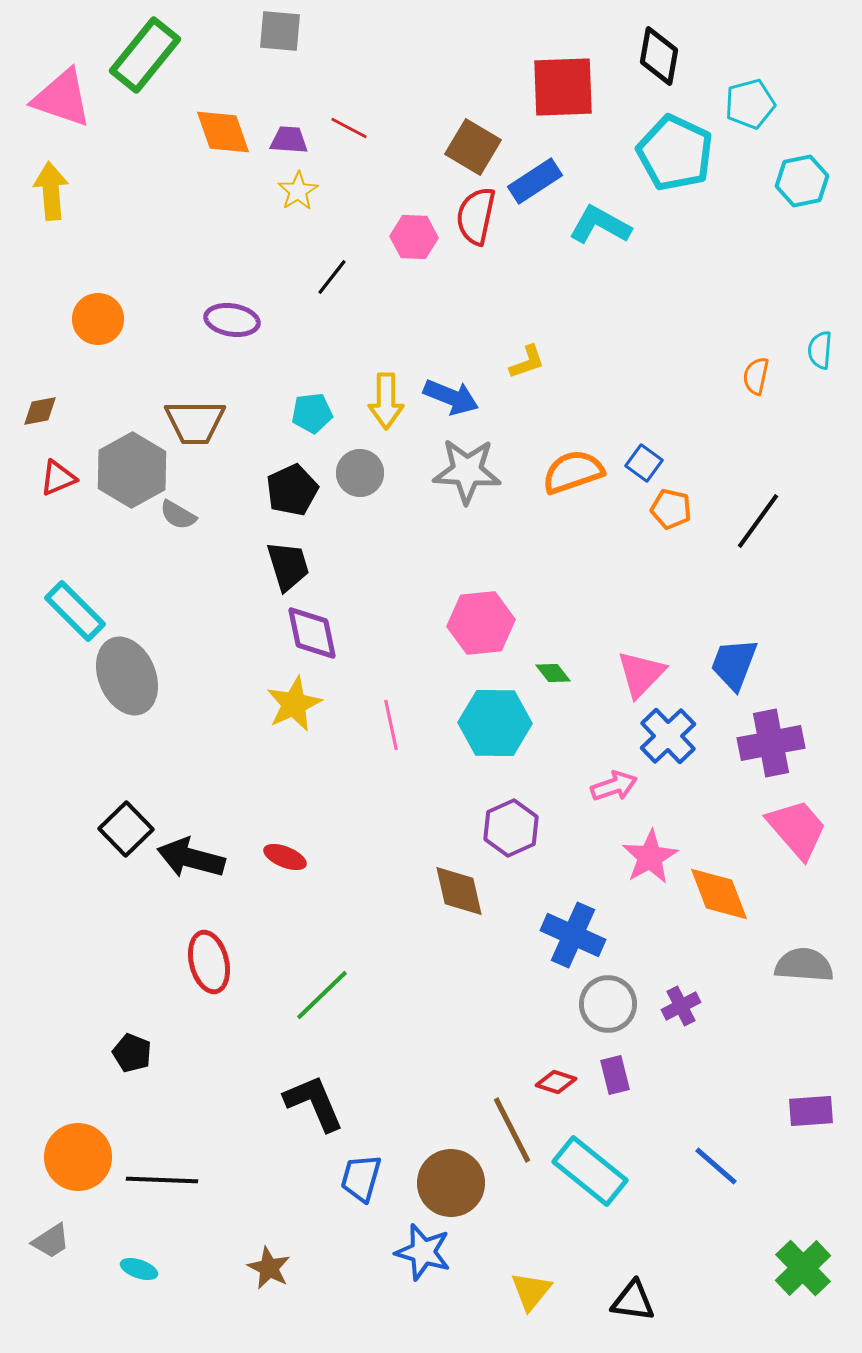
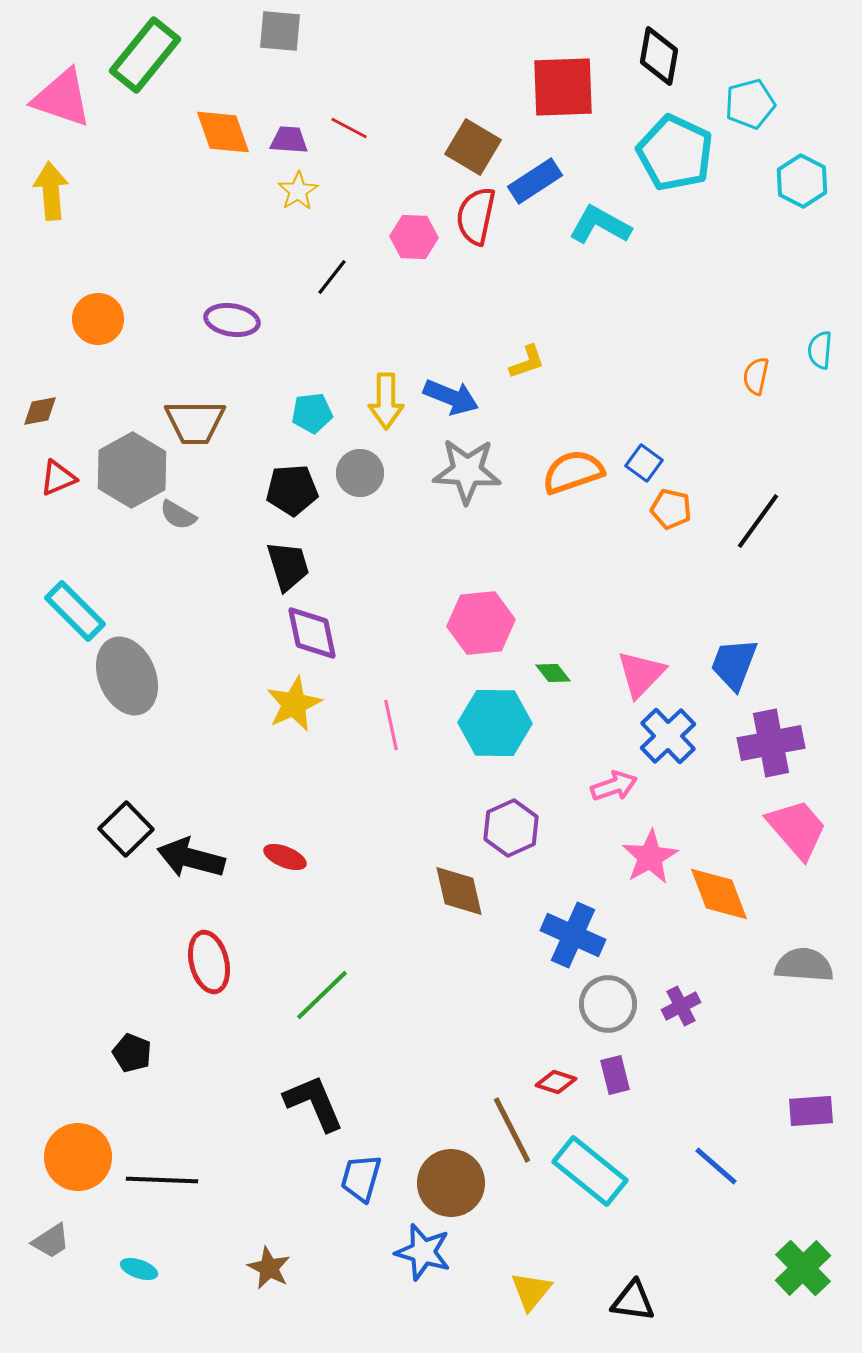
cyan hexagon at (802, 181): rotated 21 degrees counterclockwise
black pentagon at (292, 490): rotated 21 degrees clockwise
